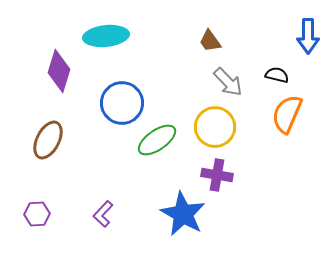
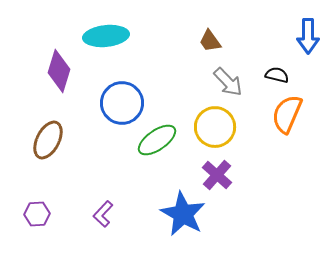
purple cross: rotated 32 degrees clockwise
